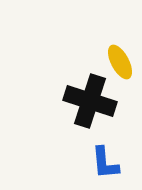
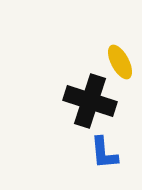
blue L-shape: moved 1 px left, 10 px up
